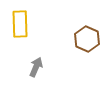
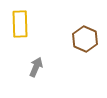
brown hexagon: moved 2 px left
